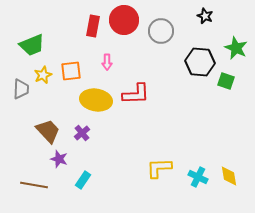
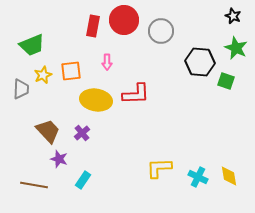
black star: moved 28 px right
